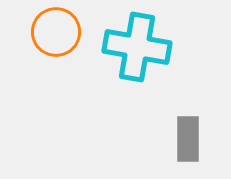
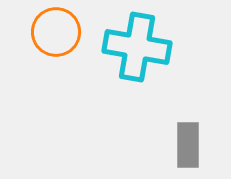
gray rectangle: moved 6 px down
